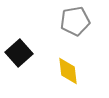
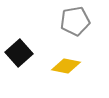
yellow diamond: moved 2 px left, 5 px up; rotated 72 degrees counterclockwise
